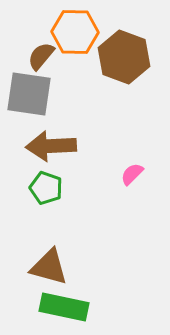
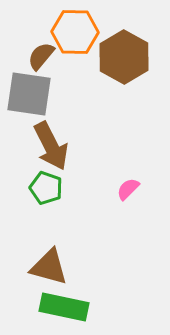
brown hexagon: rotated 9 degrees clockwise
brown arrow: rotated 114 degrees counterclockwise
pink semicircle: moved 4 px left, 15 px down
